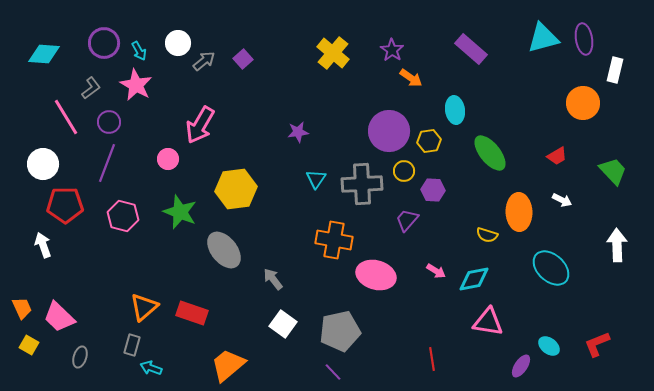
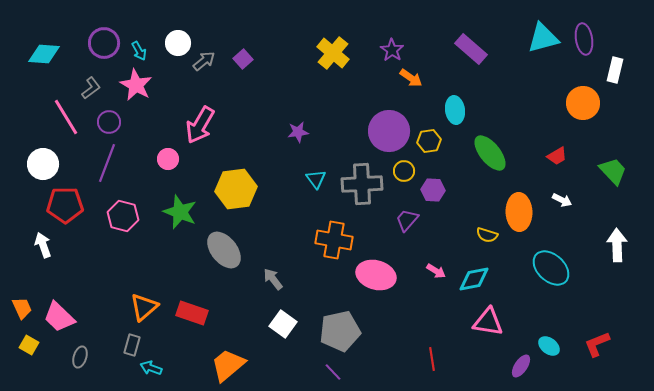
cyan triangle at (316, 179): rotated 10 degrees counterclockwise
